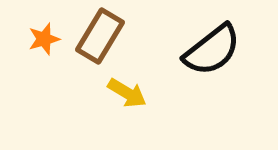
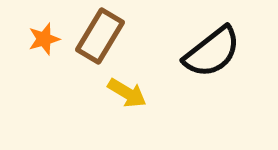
black semicircle: moved 2 px down
